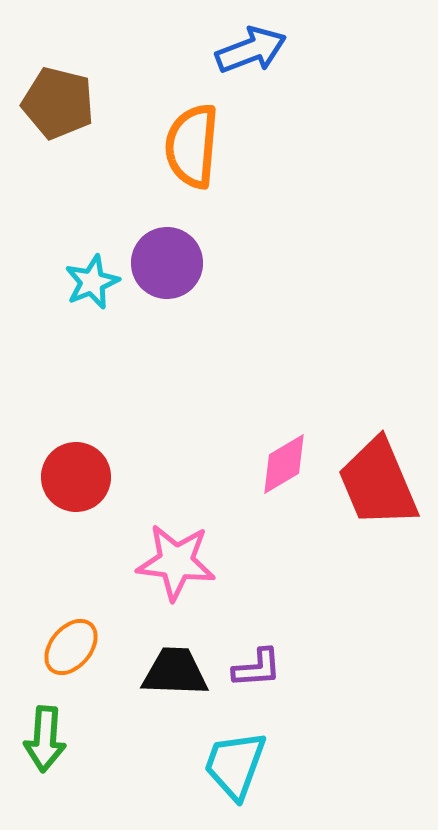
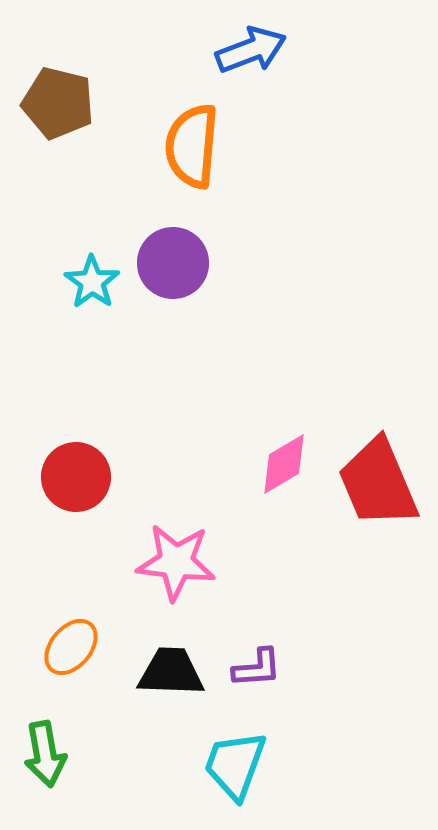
purple circle: moved 6 px right
cyan star: rotated 14 degrees counterclockwise
black trapezoid: moved 4 px left
green arrow: moved 15 px down; rotated 14 degrees counterclockwise
